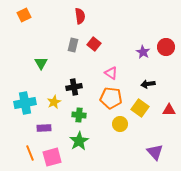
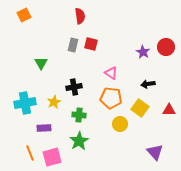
red square: moved 3 px left; rotated 24 degrees counterclockwise
